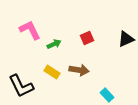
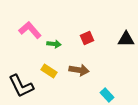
pink L-shape: rotated 15 degrees counterclockwise
black triangle: rotated 24 degrees clockwise
green arrow: rotated 32 degrees clockwise
yellow rectangle: moved 3 px left, 1 px up
